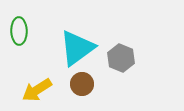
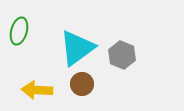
green ellipse: rotated 16 degrees clockwise
gray hexagon: moved 1 px right, 3 px up
yellow arrow: rotated 36 degrees clockwise
